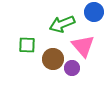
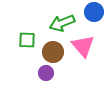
green arrow: moved 1 px up
green square: moved 5 px up
brown circle: moved 7 px up
purple circle: moved 26 px left, 5 px down
